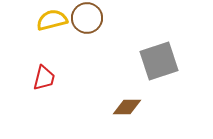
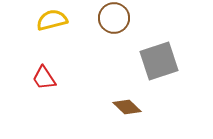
brown circle: moved 27 px right
red trapezoid: rotated 132 degrees clockwise
brown diamond: rotated 44 degrees clockwise
